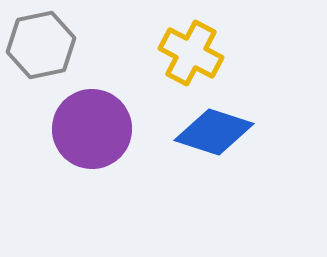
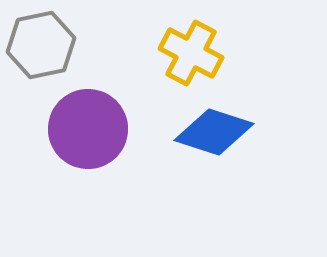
purple circle: moved 4 px left
